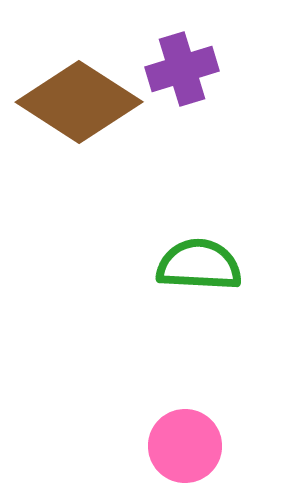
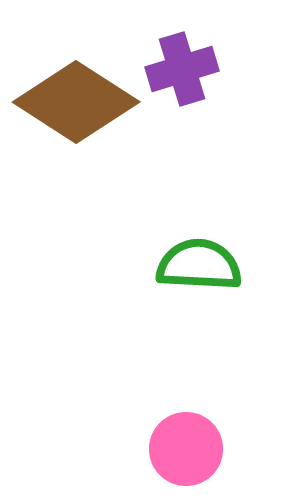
brown diamond: moved 3 px left
pink circle: moved 1 px right, 3 px down
